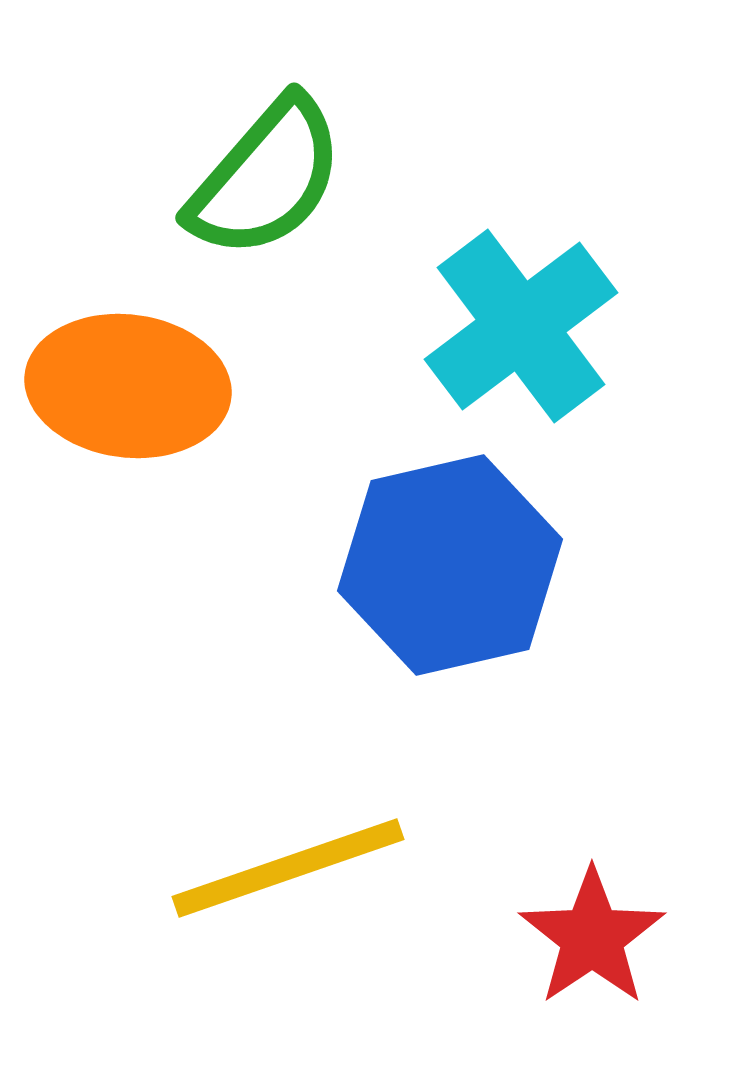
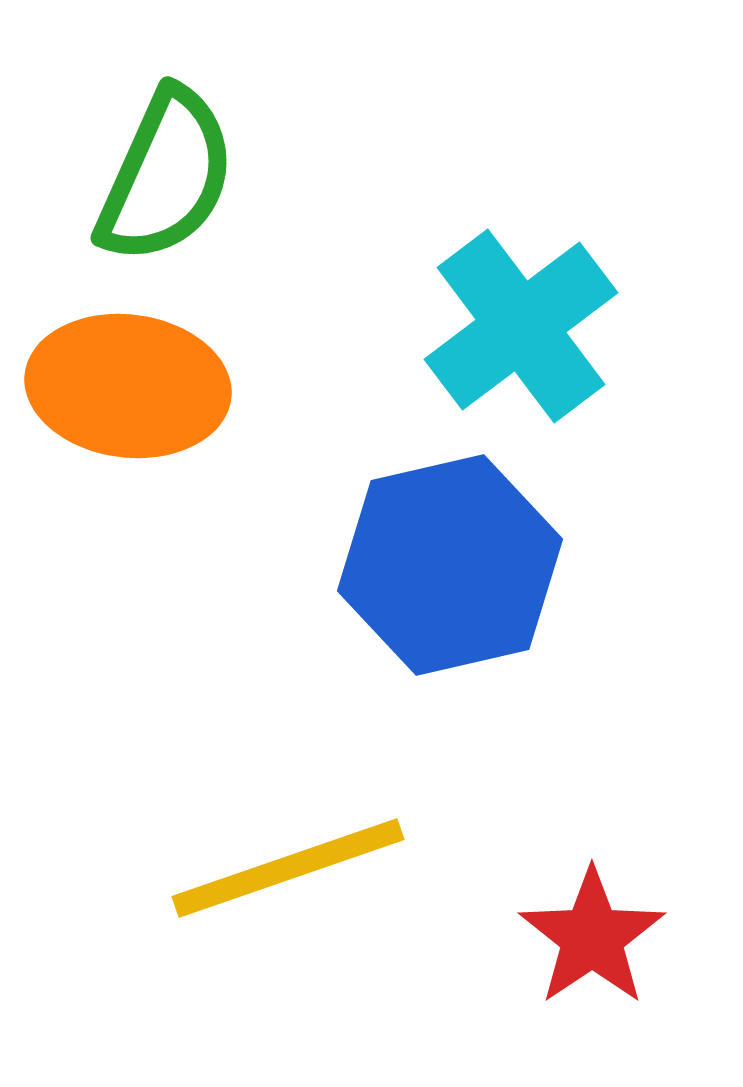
green semicircle: moved 100 px left, 2 px up; rotated 17 degrees counterclockwise
